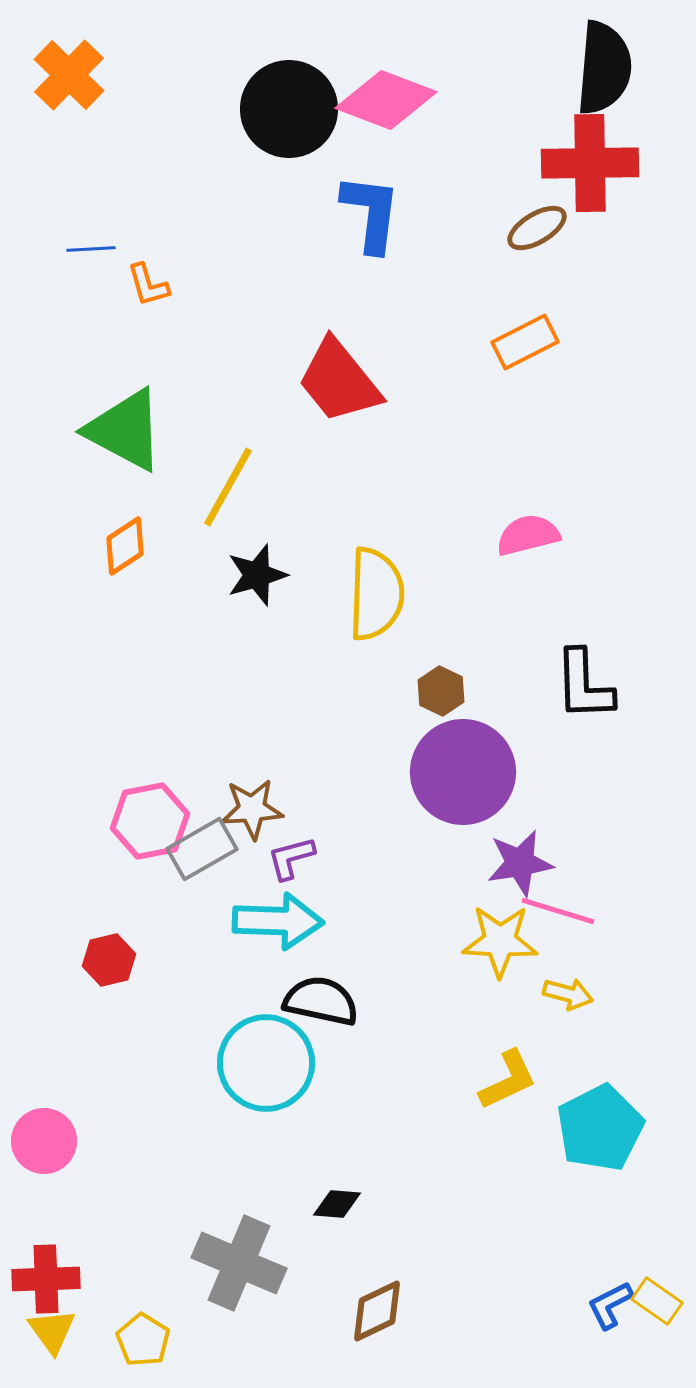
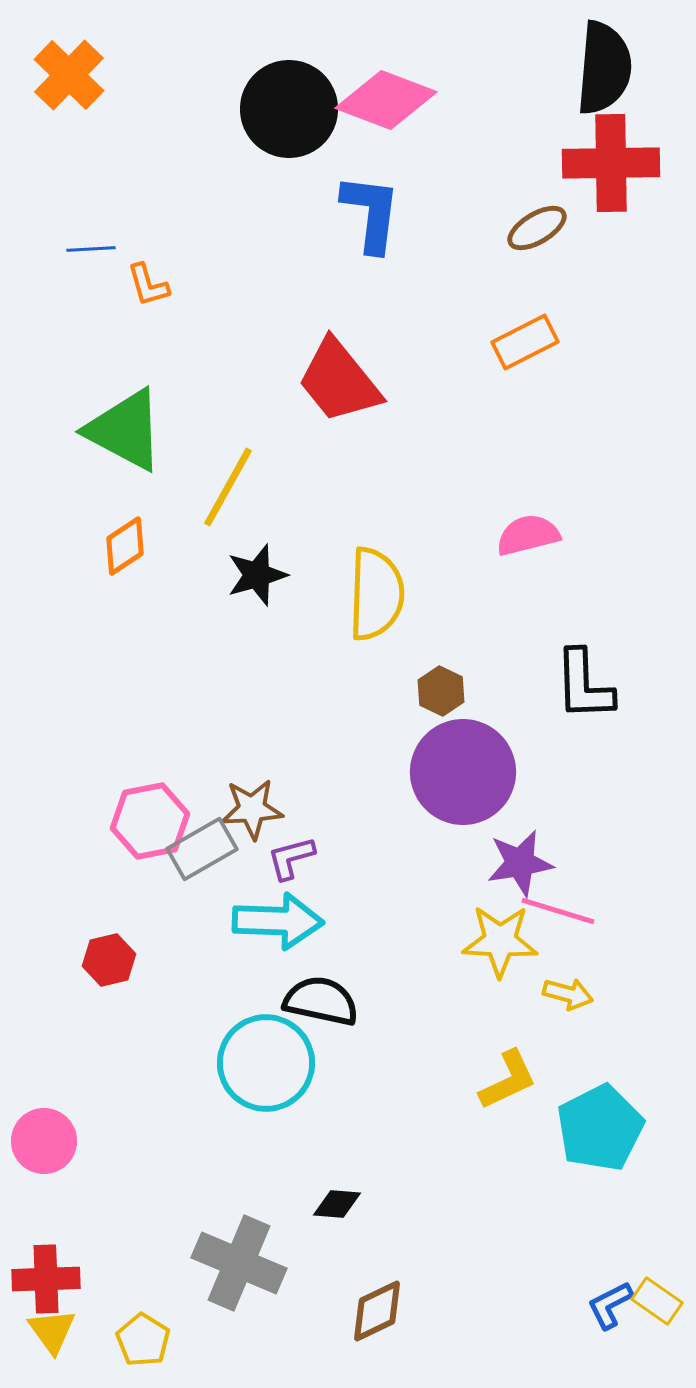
red cross at (590, 163): moved 21 px right
